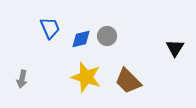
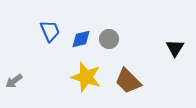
blue trapezoid: moved 3 px down
gray circle: moved 2 px right, 3 px down
gray arrow: moved 8 px left, 2 px down; rotated 42 degrees clockwise
